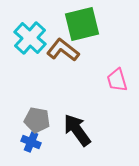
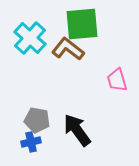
green square: rotated 9 degrees clockwise
brown L-shape: moved 5 px right, 1 px up
blue cross: rotated 36 degrees counterclockwise
